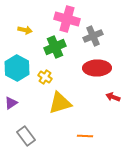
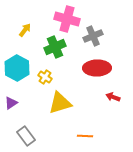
yellow arrow: rotated 64 degrees counterclockwise
